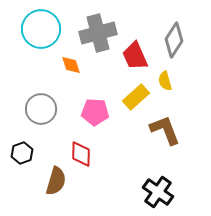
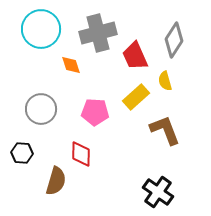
black hexagon: rotated 25 degrees clockwise
